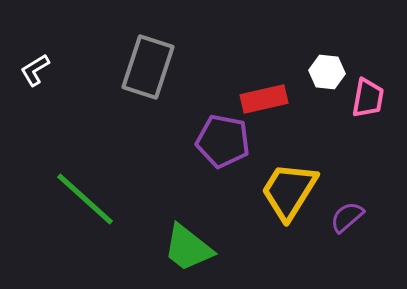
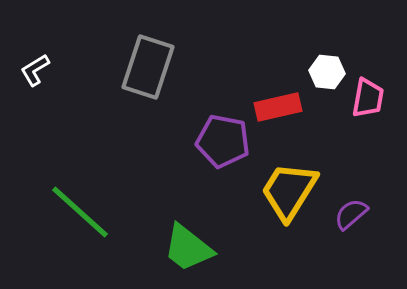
red rectangle: moved 14 px right, 8 px down
green line: moved 5 px left, 13 px down
purple semicircle: moved 4 px right, 3 px up
